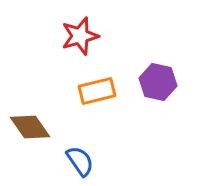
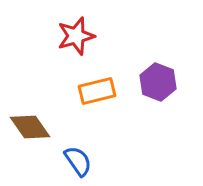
red star: moved 4 px left
purple hexagon: rotated 9 degrees clockwise
blue semicircle: moved 2 px left
